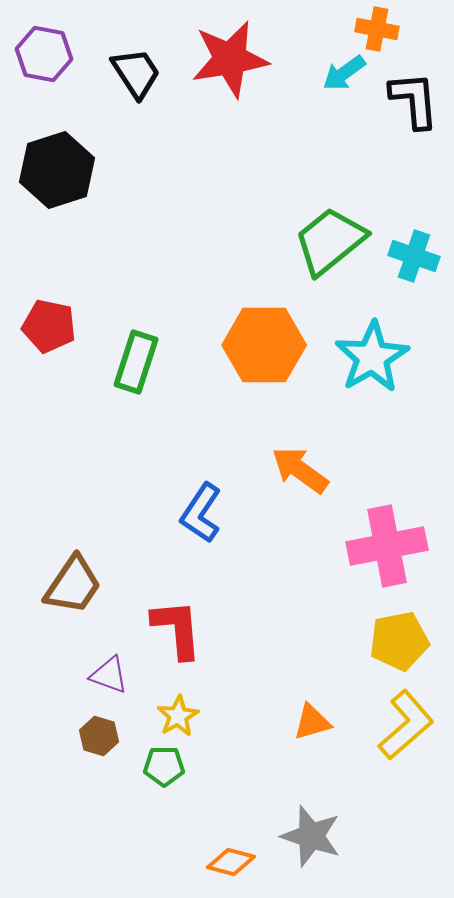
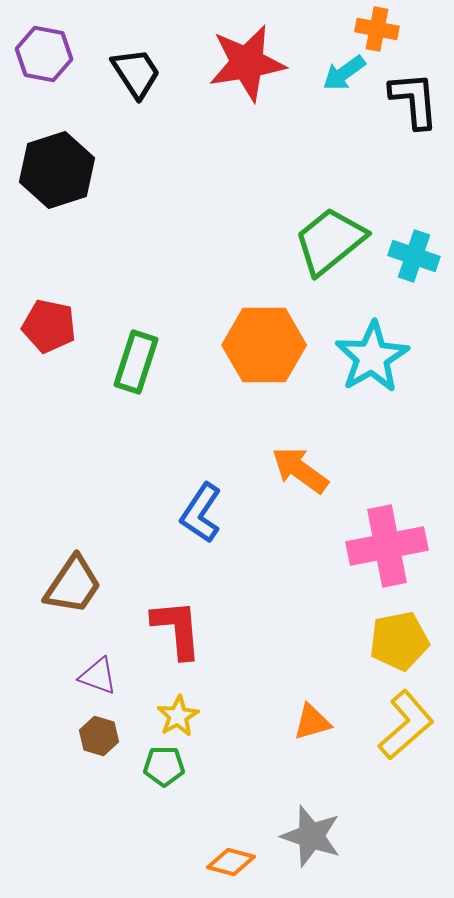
red star: moved 17 px right, 4 px down
purple triangle: moved 11 px left, 1 px down
